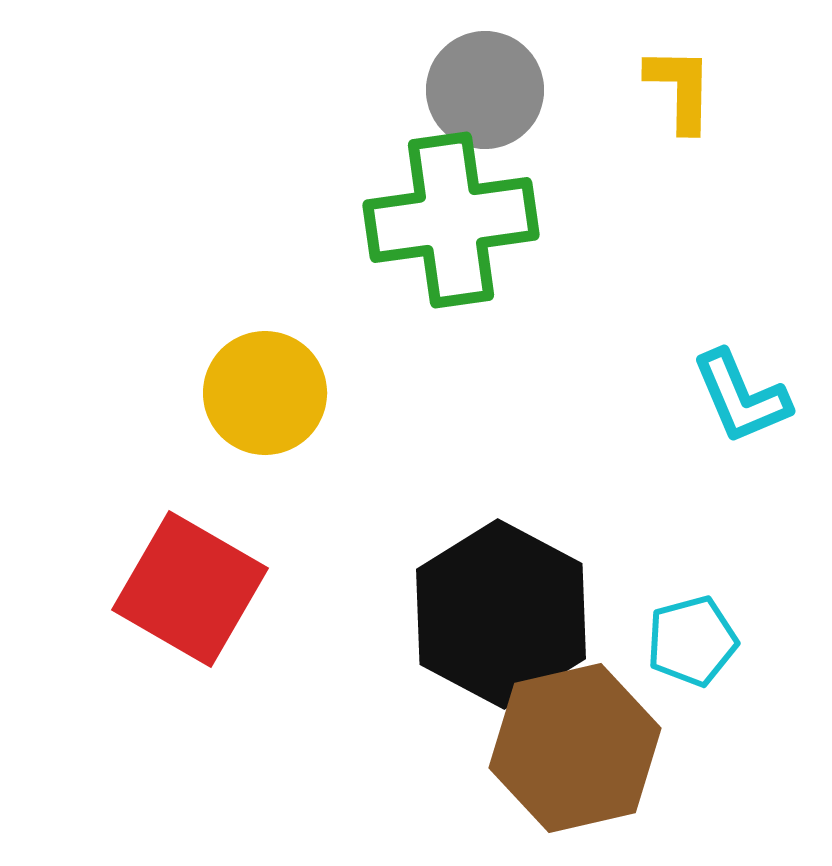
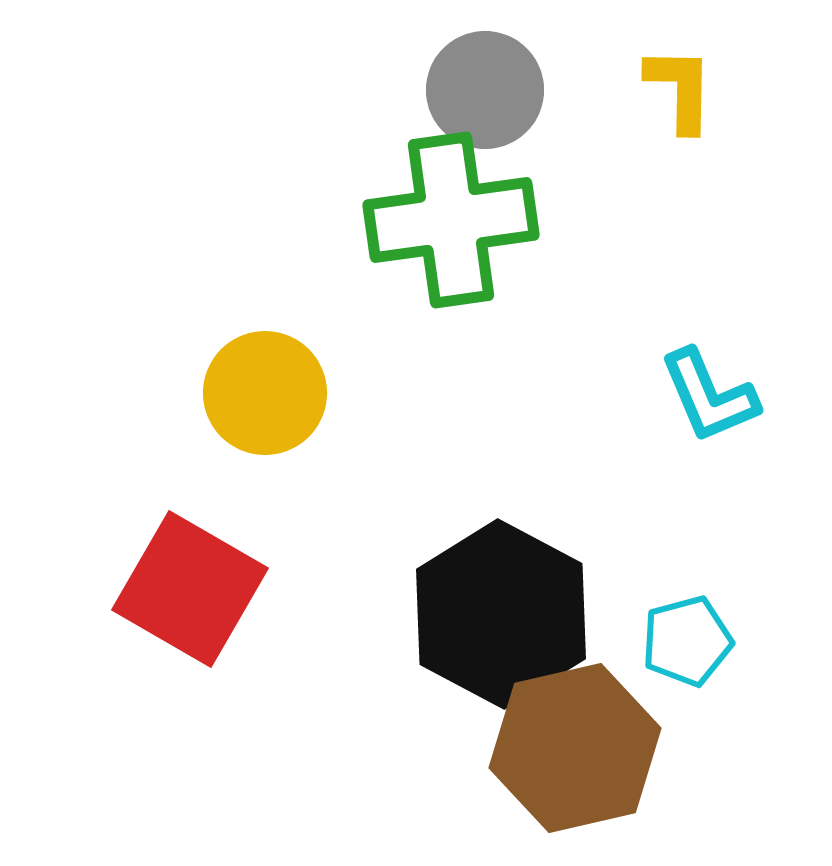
cyan L-shape: moved 32 px left, 1 px up
cyan pentagon: moved 5 px left
